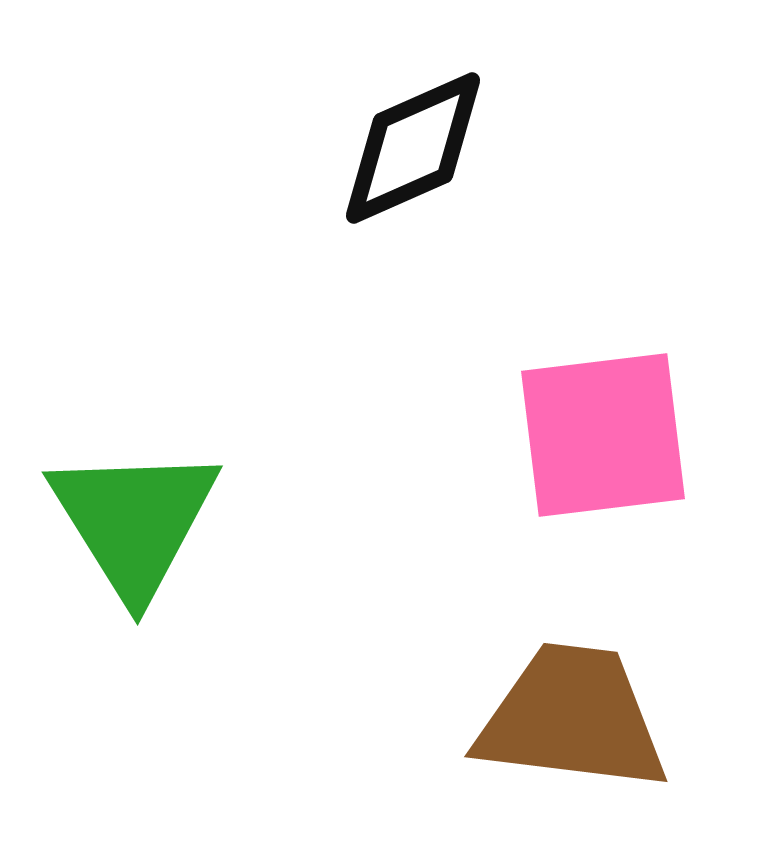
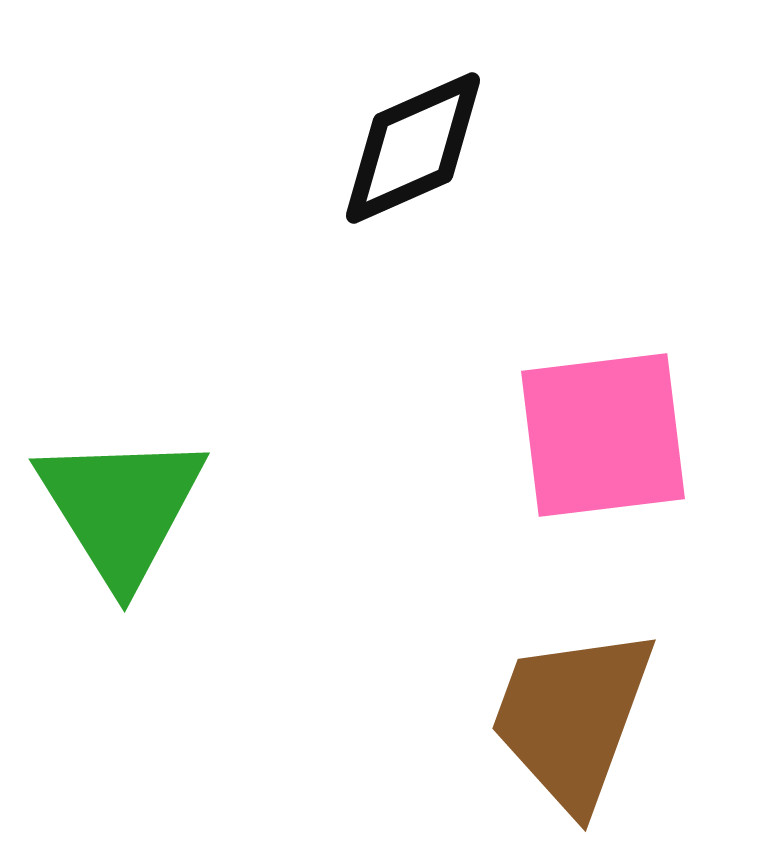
green triangle: moved 13 px left, 13 px up
brown trapezoid: rotated 77 degrees counterclockwise
